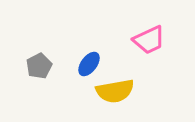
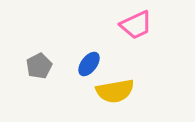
pink trapezoid: moved 13 px left, 15 px up
